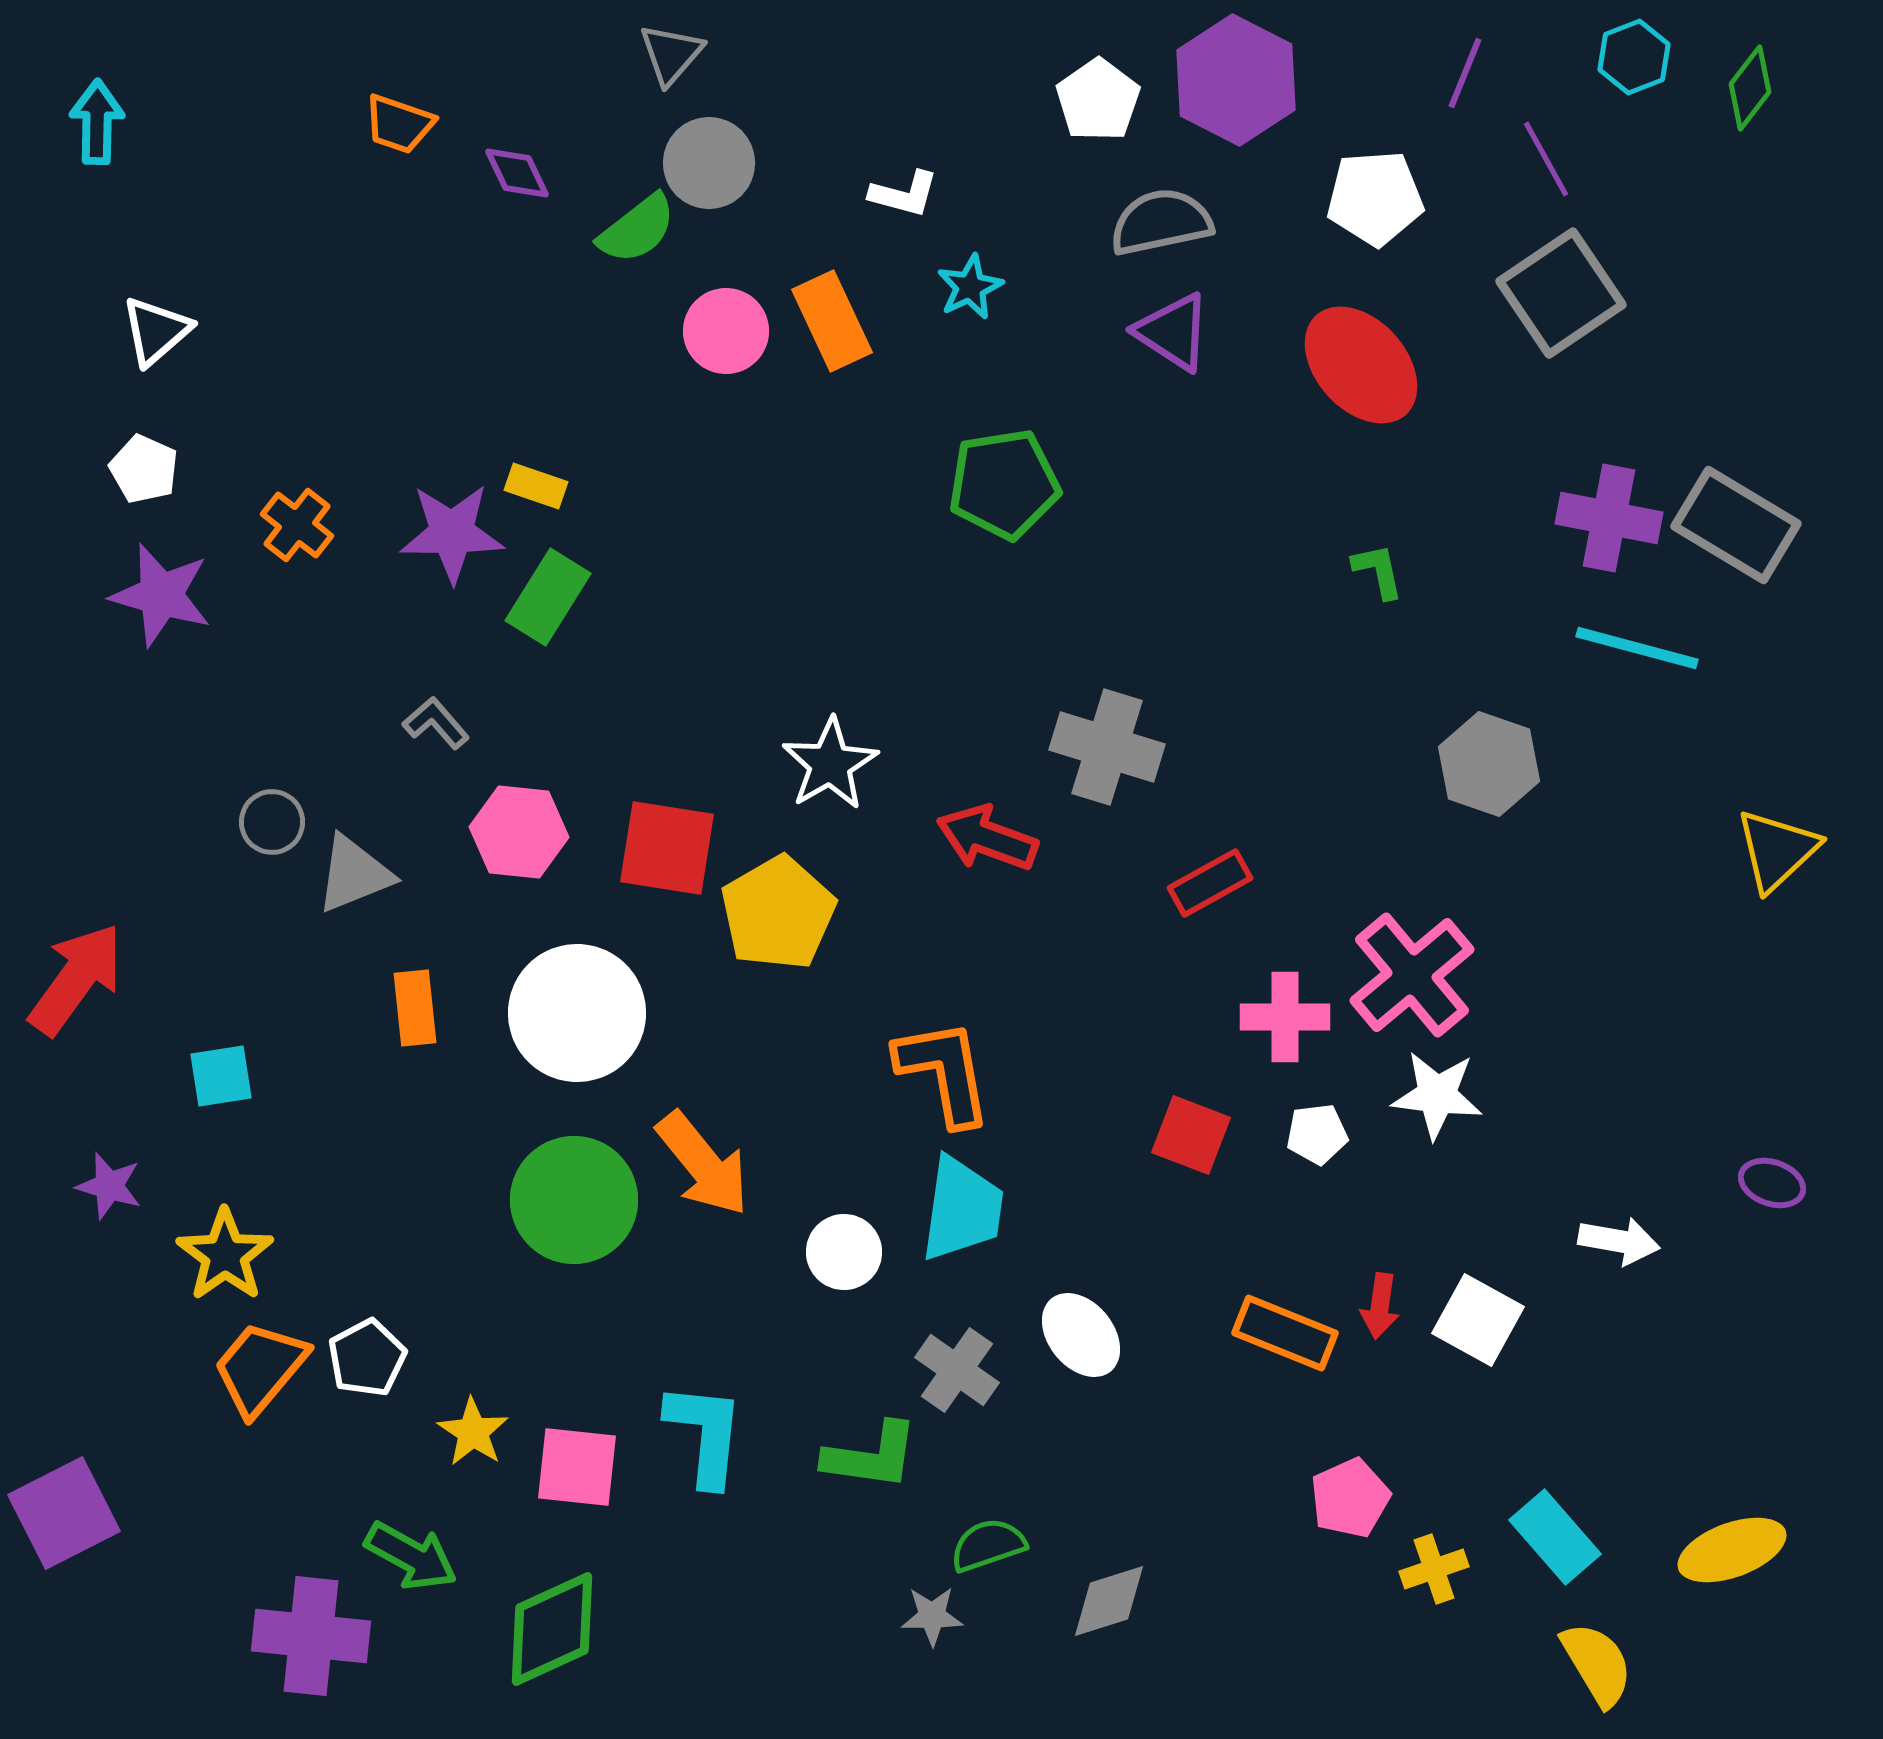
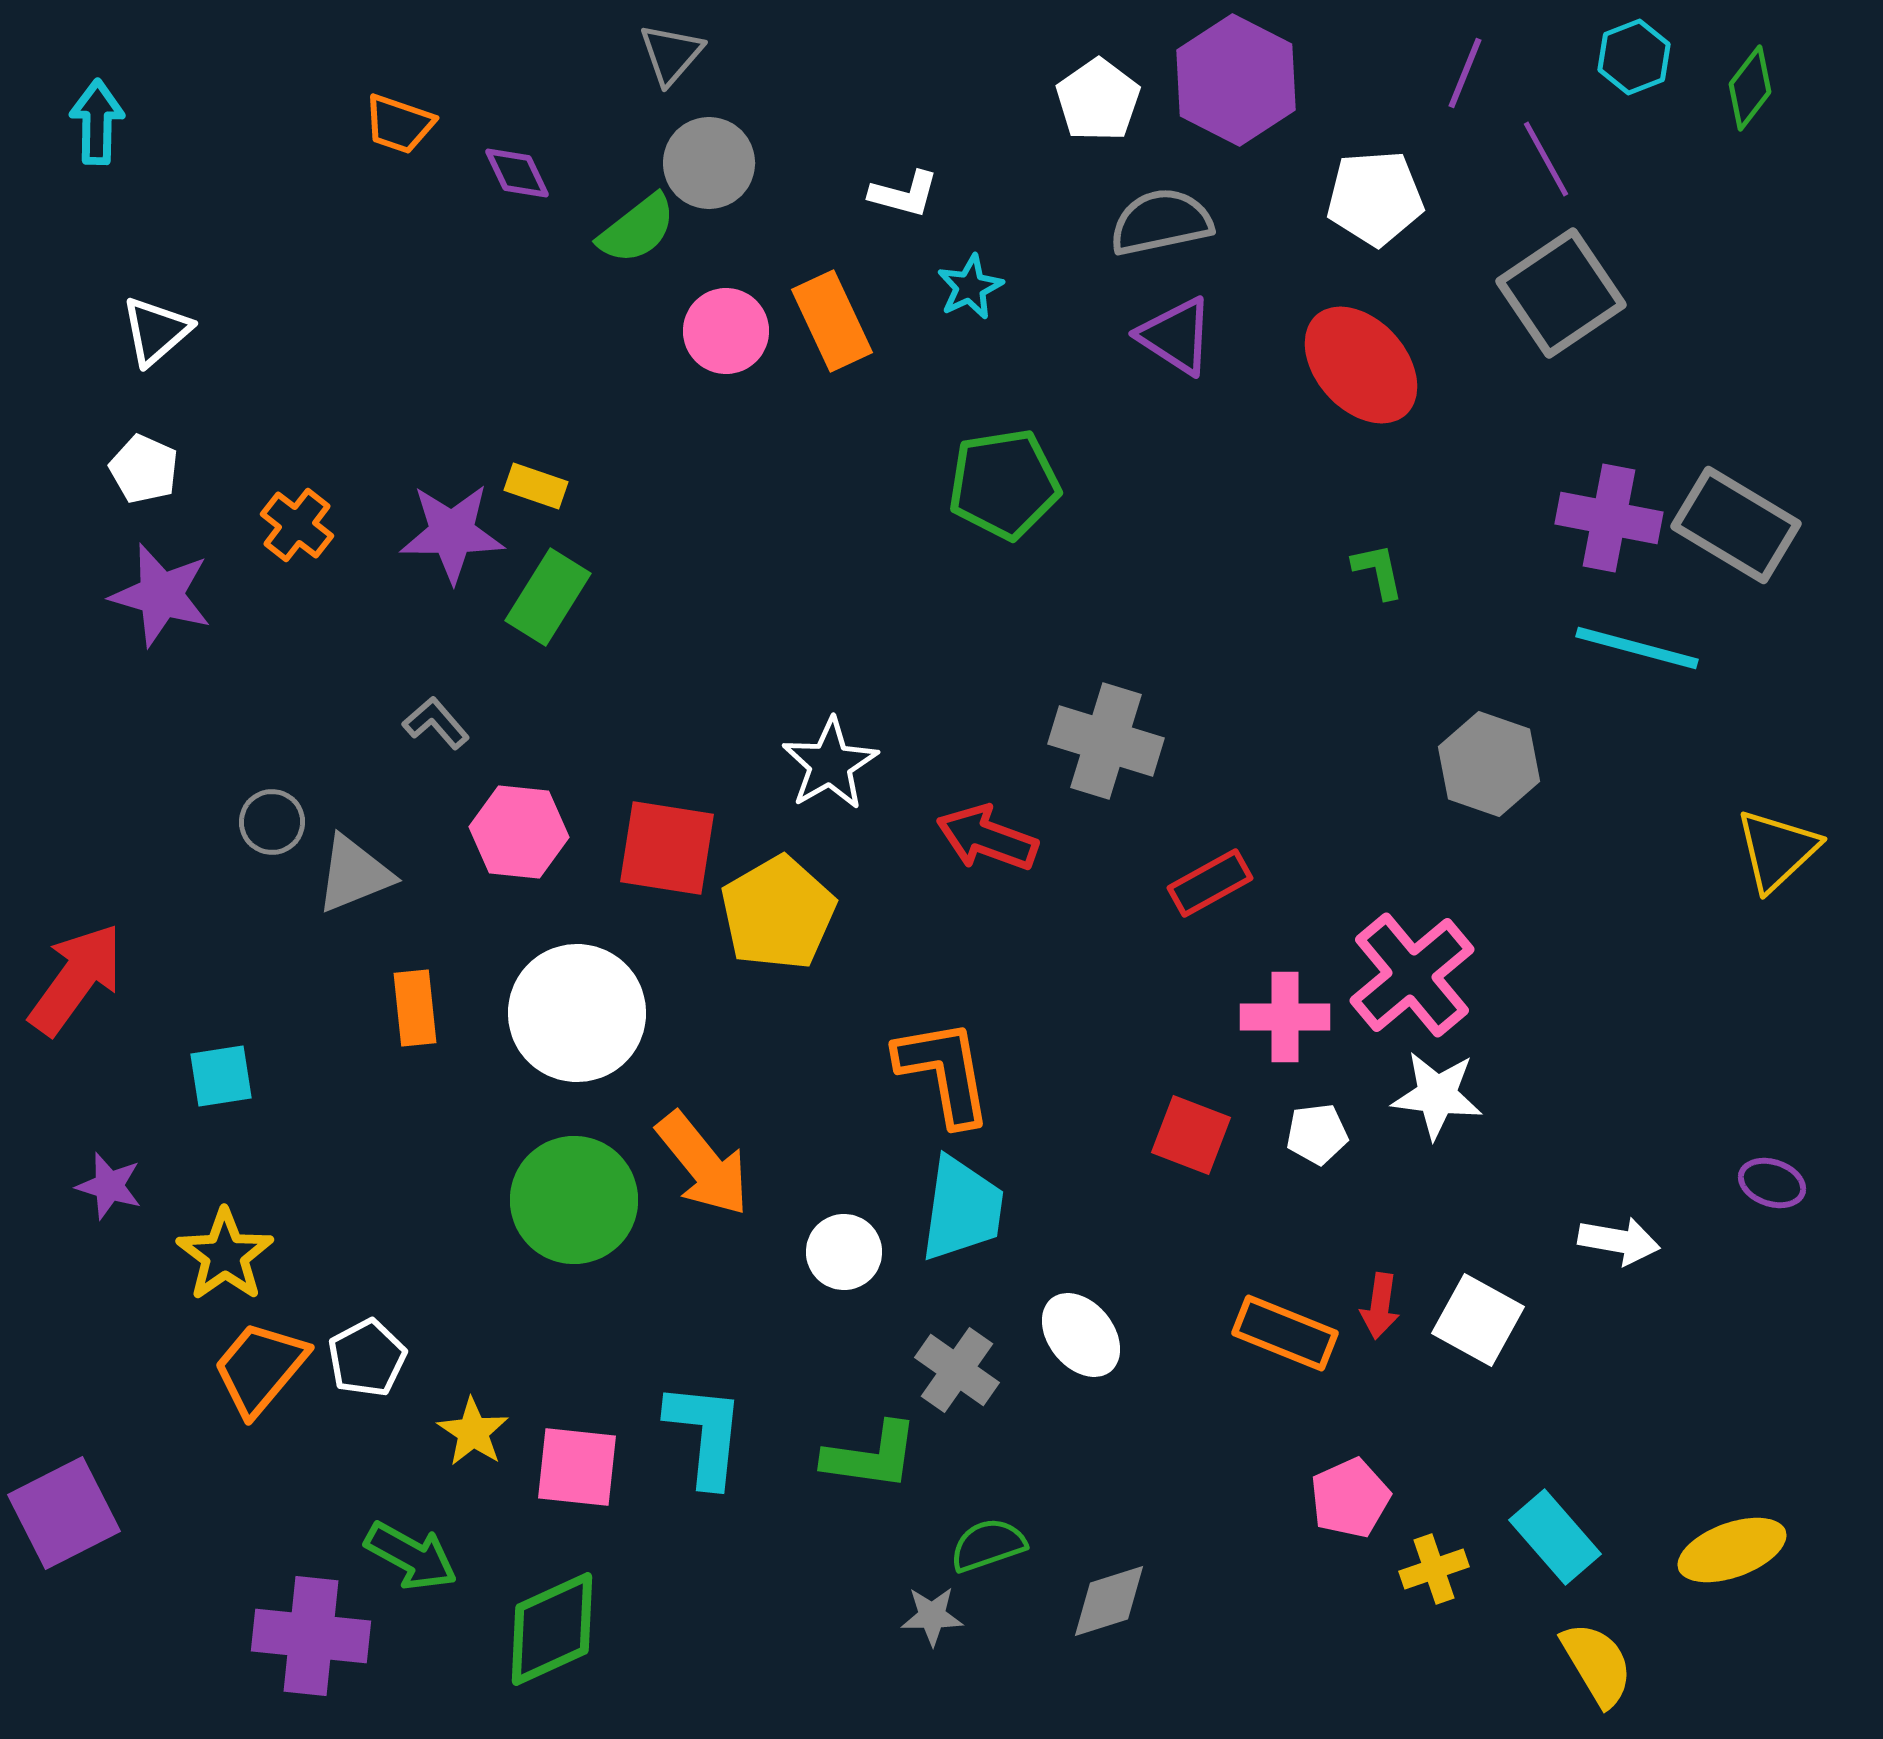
purple triangle at (1173, 332): moved 3 px right, 4 px down
gray cross at (1107, 747): moved 1 px left, 6 px up
